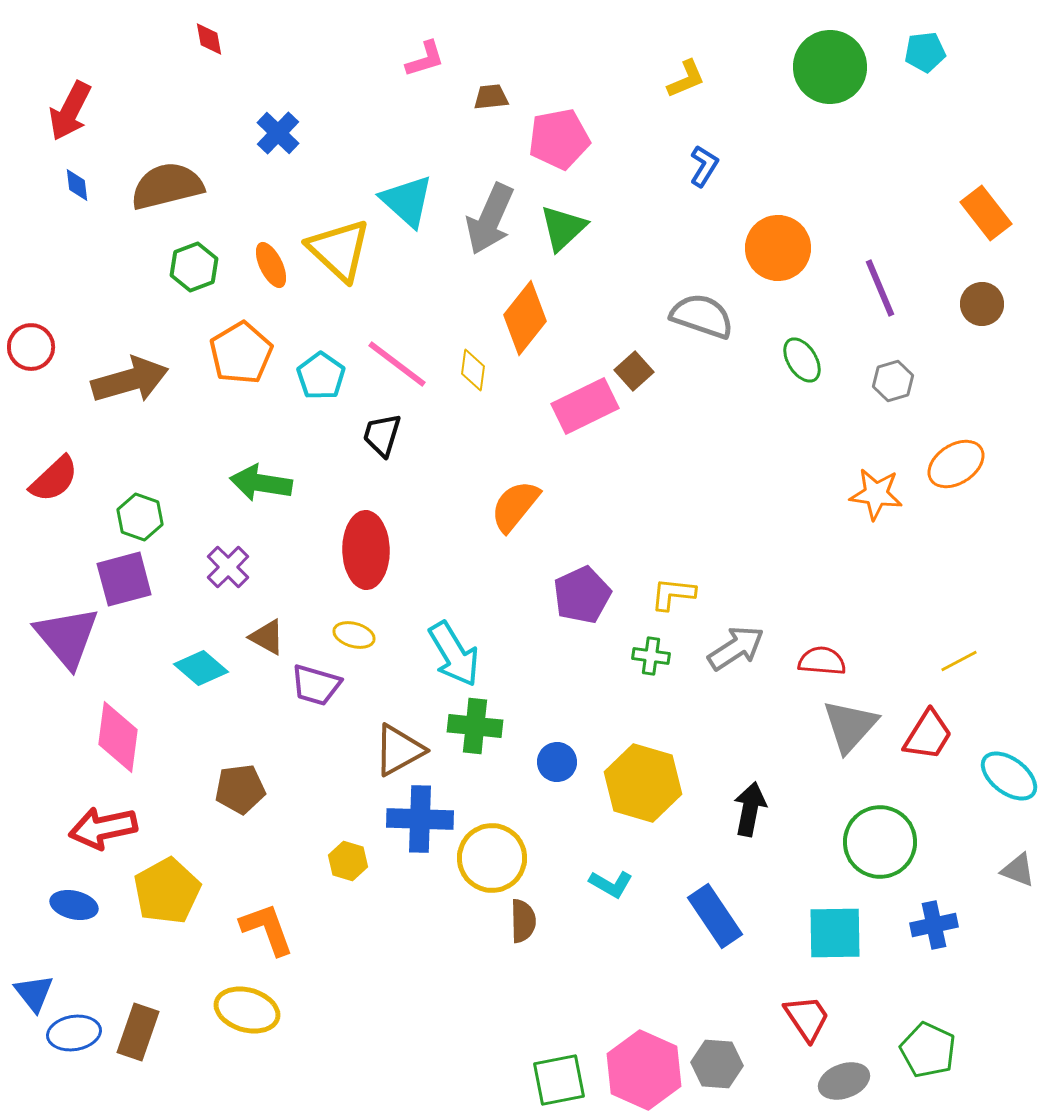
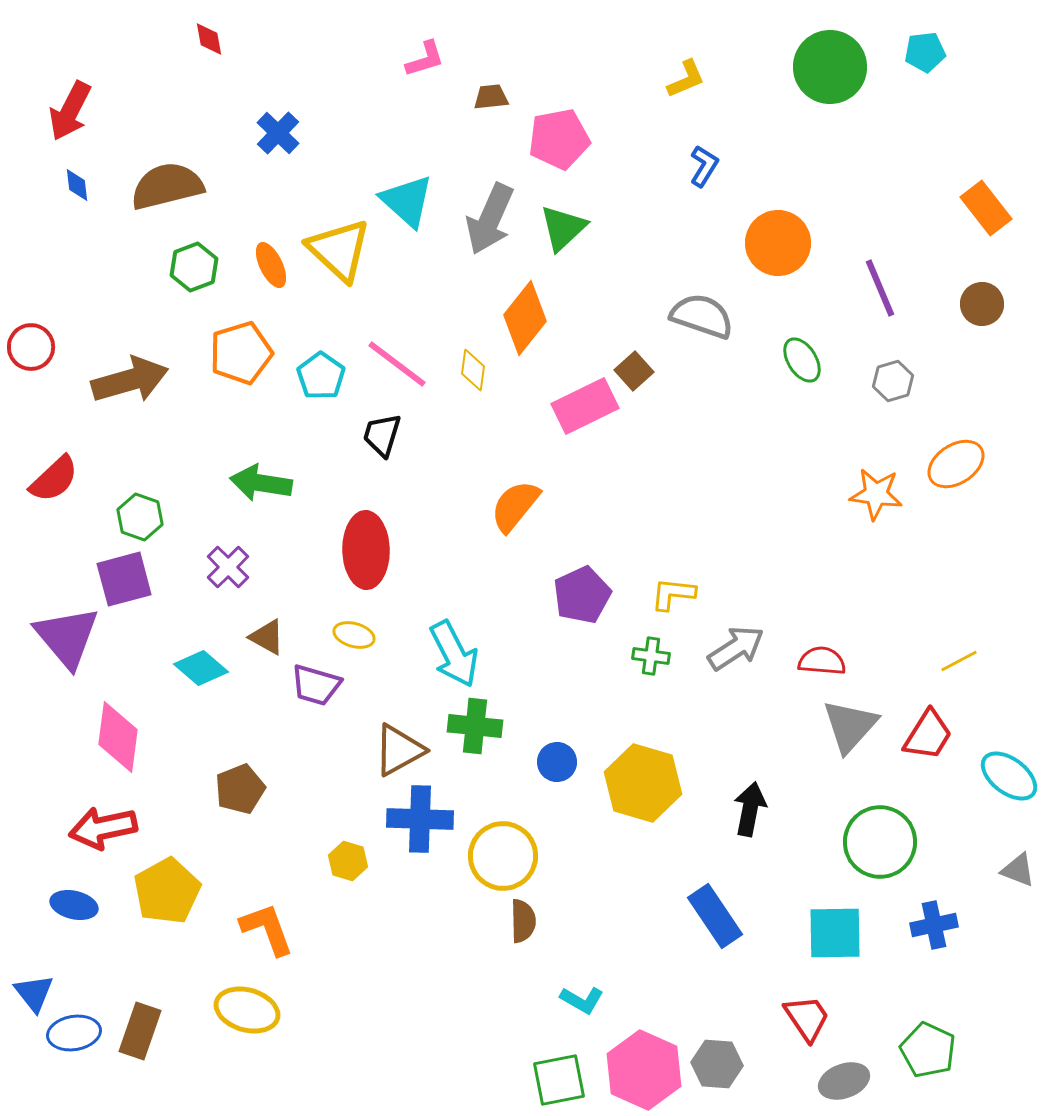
orange rectangle at (986, 213): moved 5 px up
orange circle at (778, 248): moved 5 px up
orange pentagon at (241, 353): rotated 14 degrees clockwise
cyan arrow at (454, 654): rotated 4 degrees clockwise
brown pentagon at (240, 789): rotated 15 degrees counterclockwise
yellow circle at (492, 858): moved 11 px right, 2 px up
cyan L-shape at (611, 884): moved 29 px left, 116 px down
brown rectangle at (138, 1032): moved 2 px right, 1 px up
